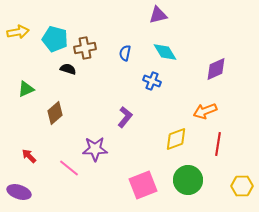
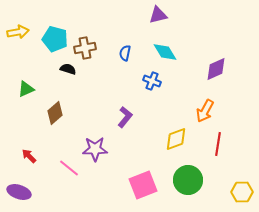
orange arrow: rotated 40 degrees counterclockwise
yellow hexagon: moved 6 px down
